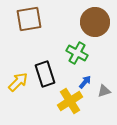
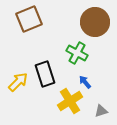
brown square: rotated 12 degrees counterclockwise
blue arrow: rotated 80 degrees counterclockwise
gray triangle: moved 3 px left, 20 px down
